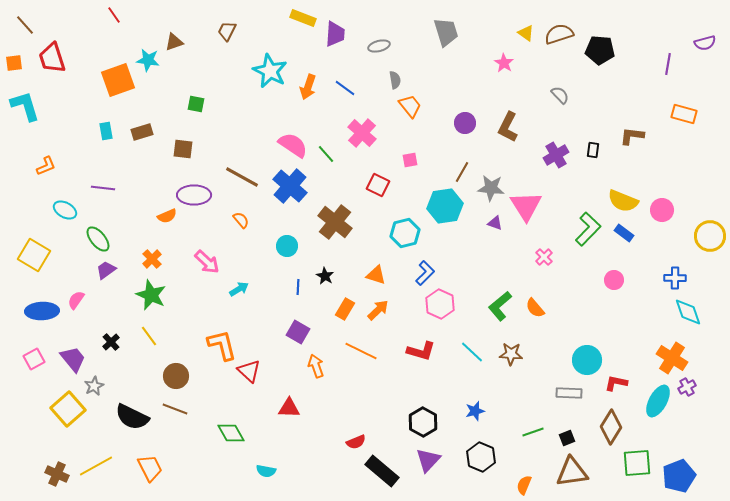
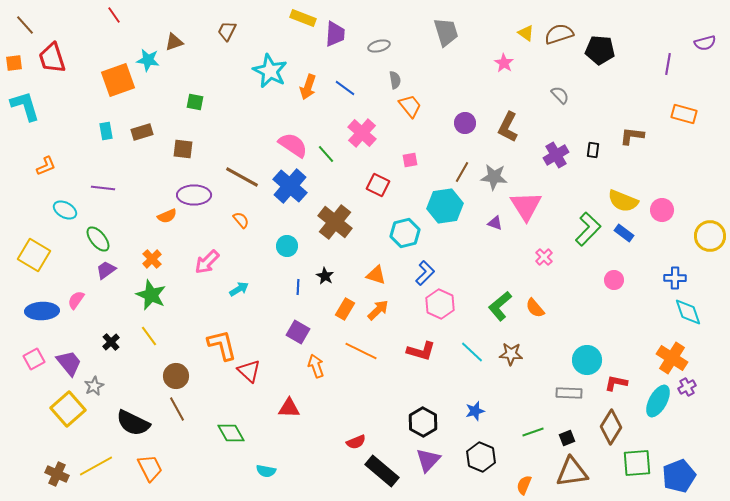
green square at (196, 104): moved 1 px left, 2 px up
gray star at (491, 188): moved 3 px right, 11 px up
pink arrow at (207, 262): rotated 92 degrees clockwise
purple trapezoid at (73, 359): moved 4 px left, 4 px down
brown line at (175, 409): moved 2 px right; rotated 40 degrees clockwise
black semicircle at (132, 417): moved 1 px right, 6 px down
